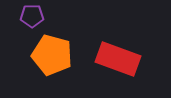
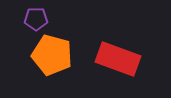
purple pentagon: moved 4 px right, 3 px down
